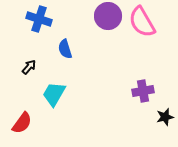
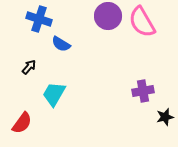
blue semicircle: moved 4 px left, 5 px up; rotated 42 degrees counterclockwise
